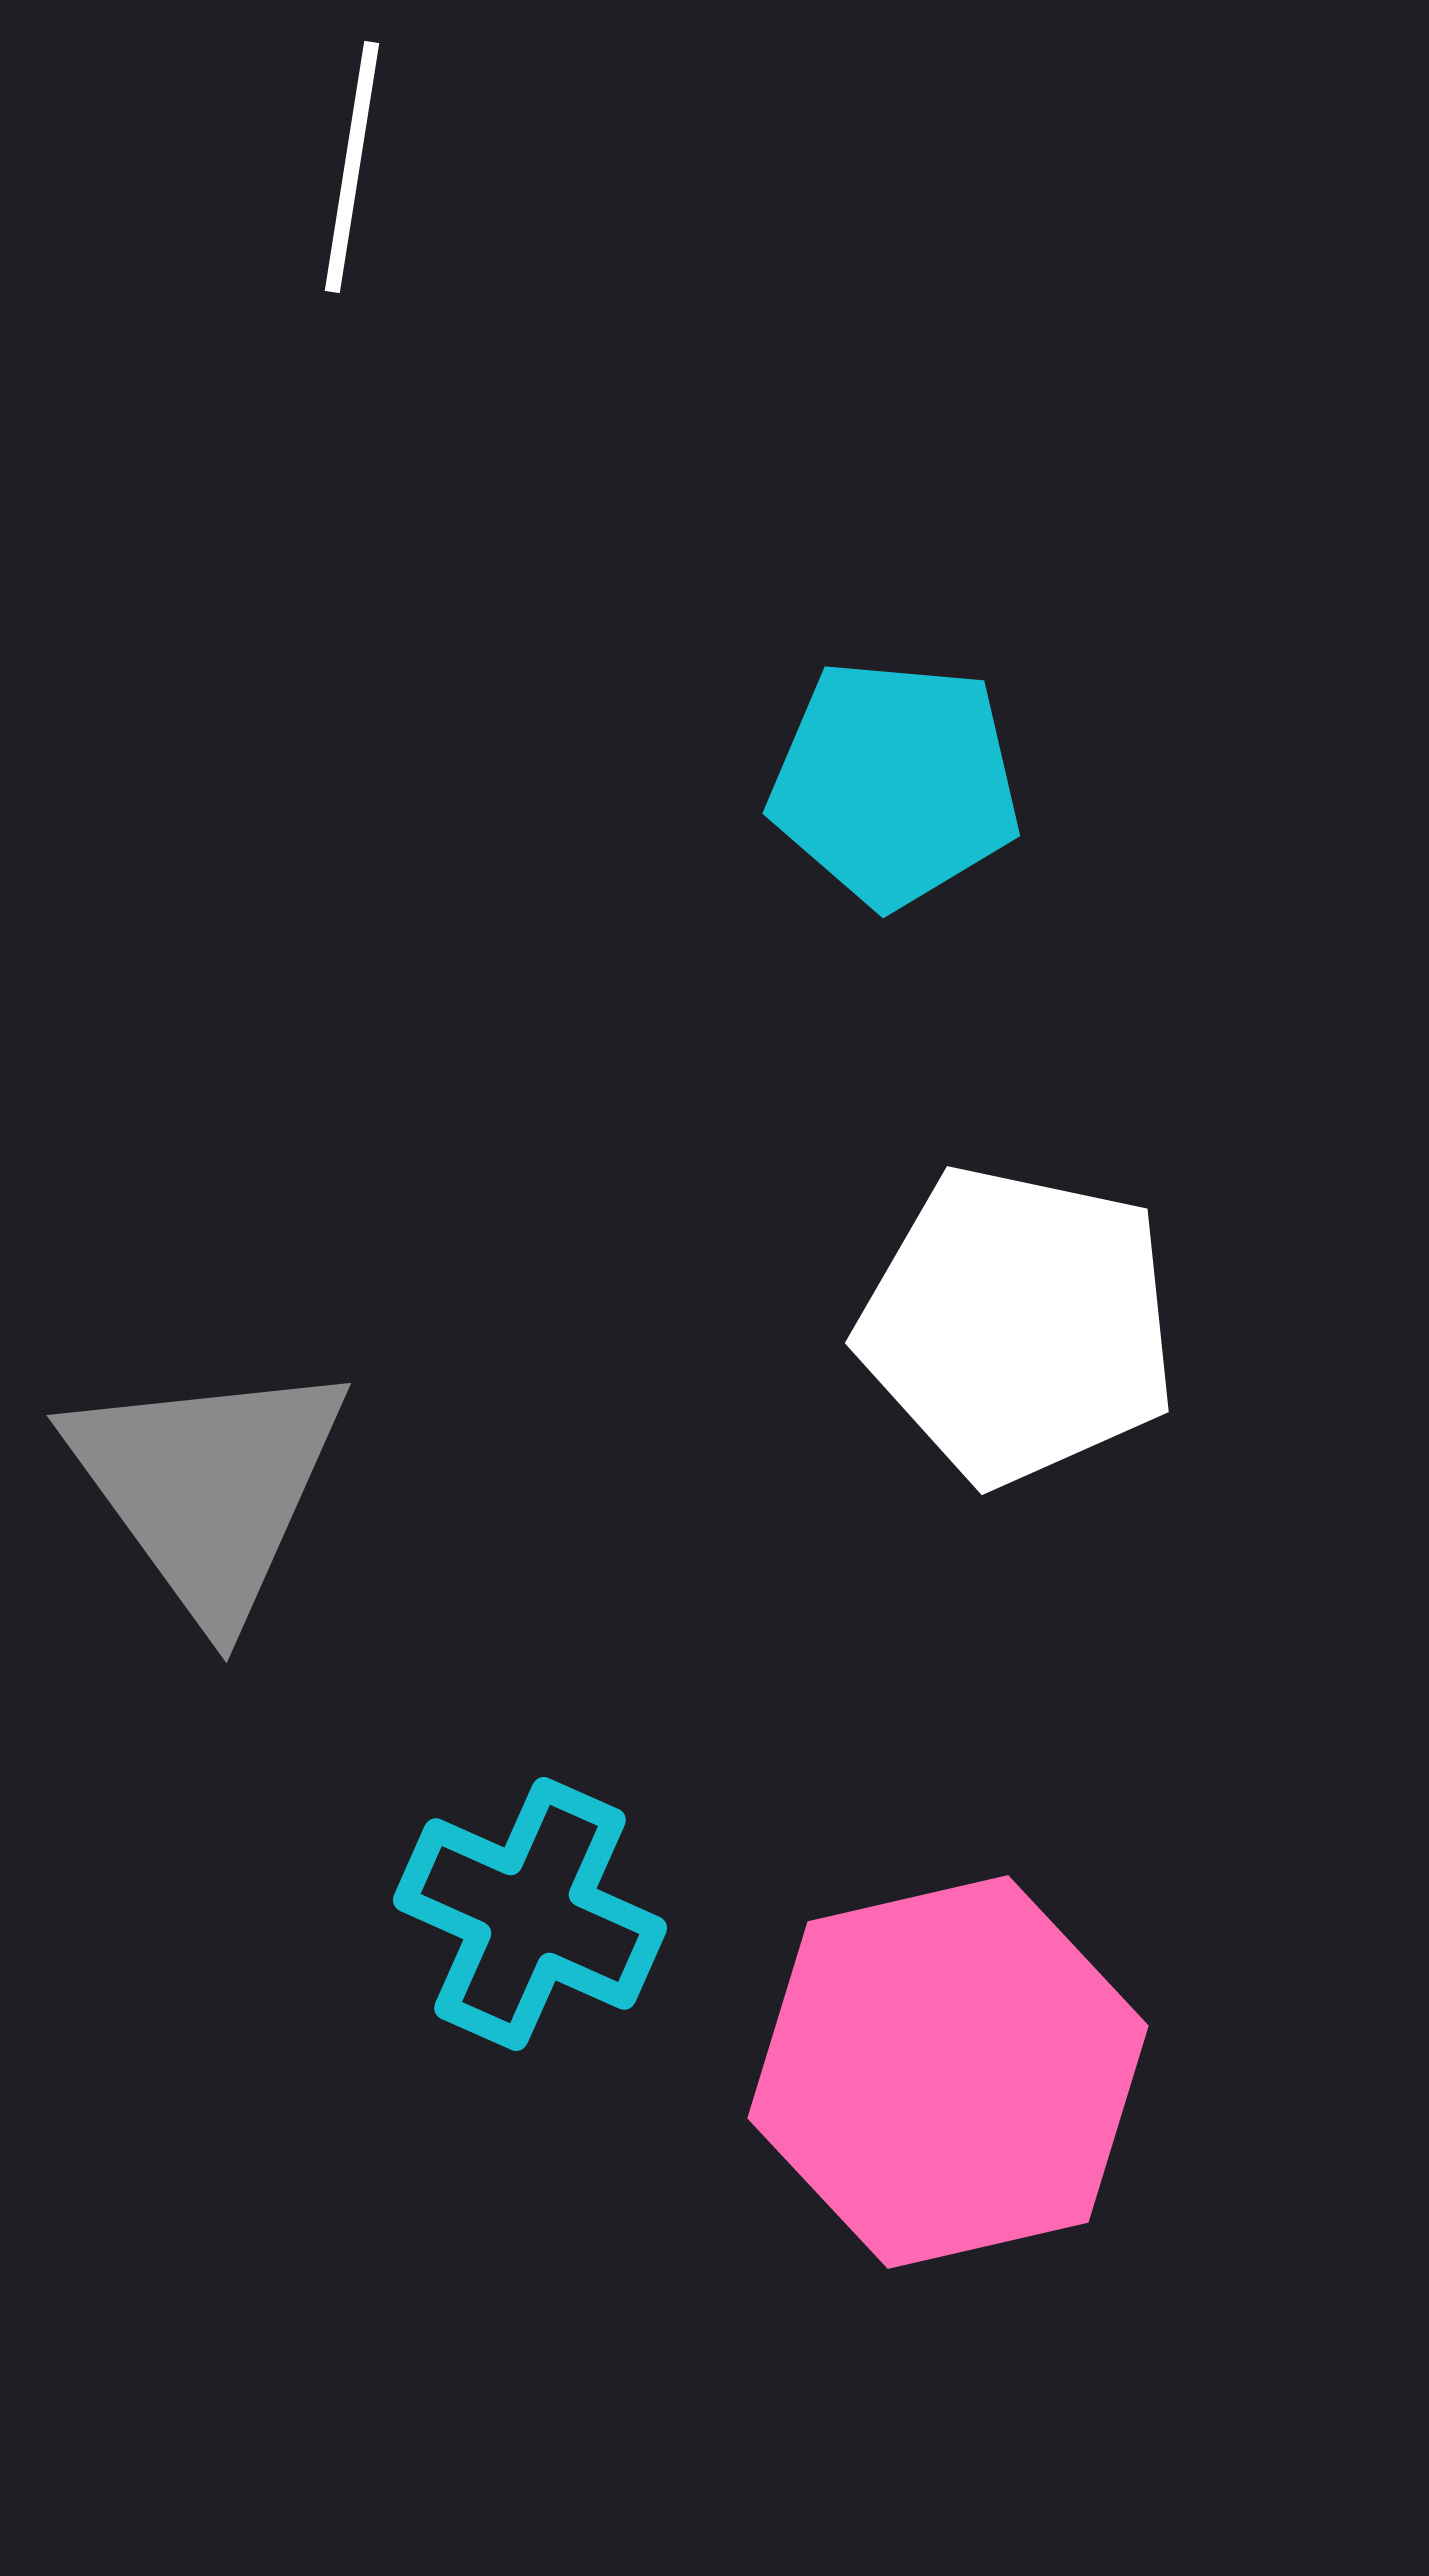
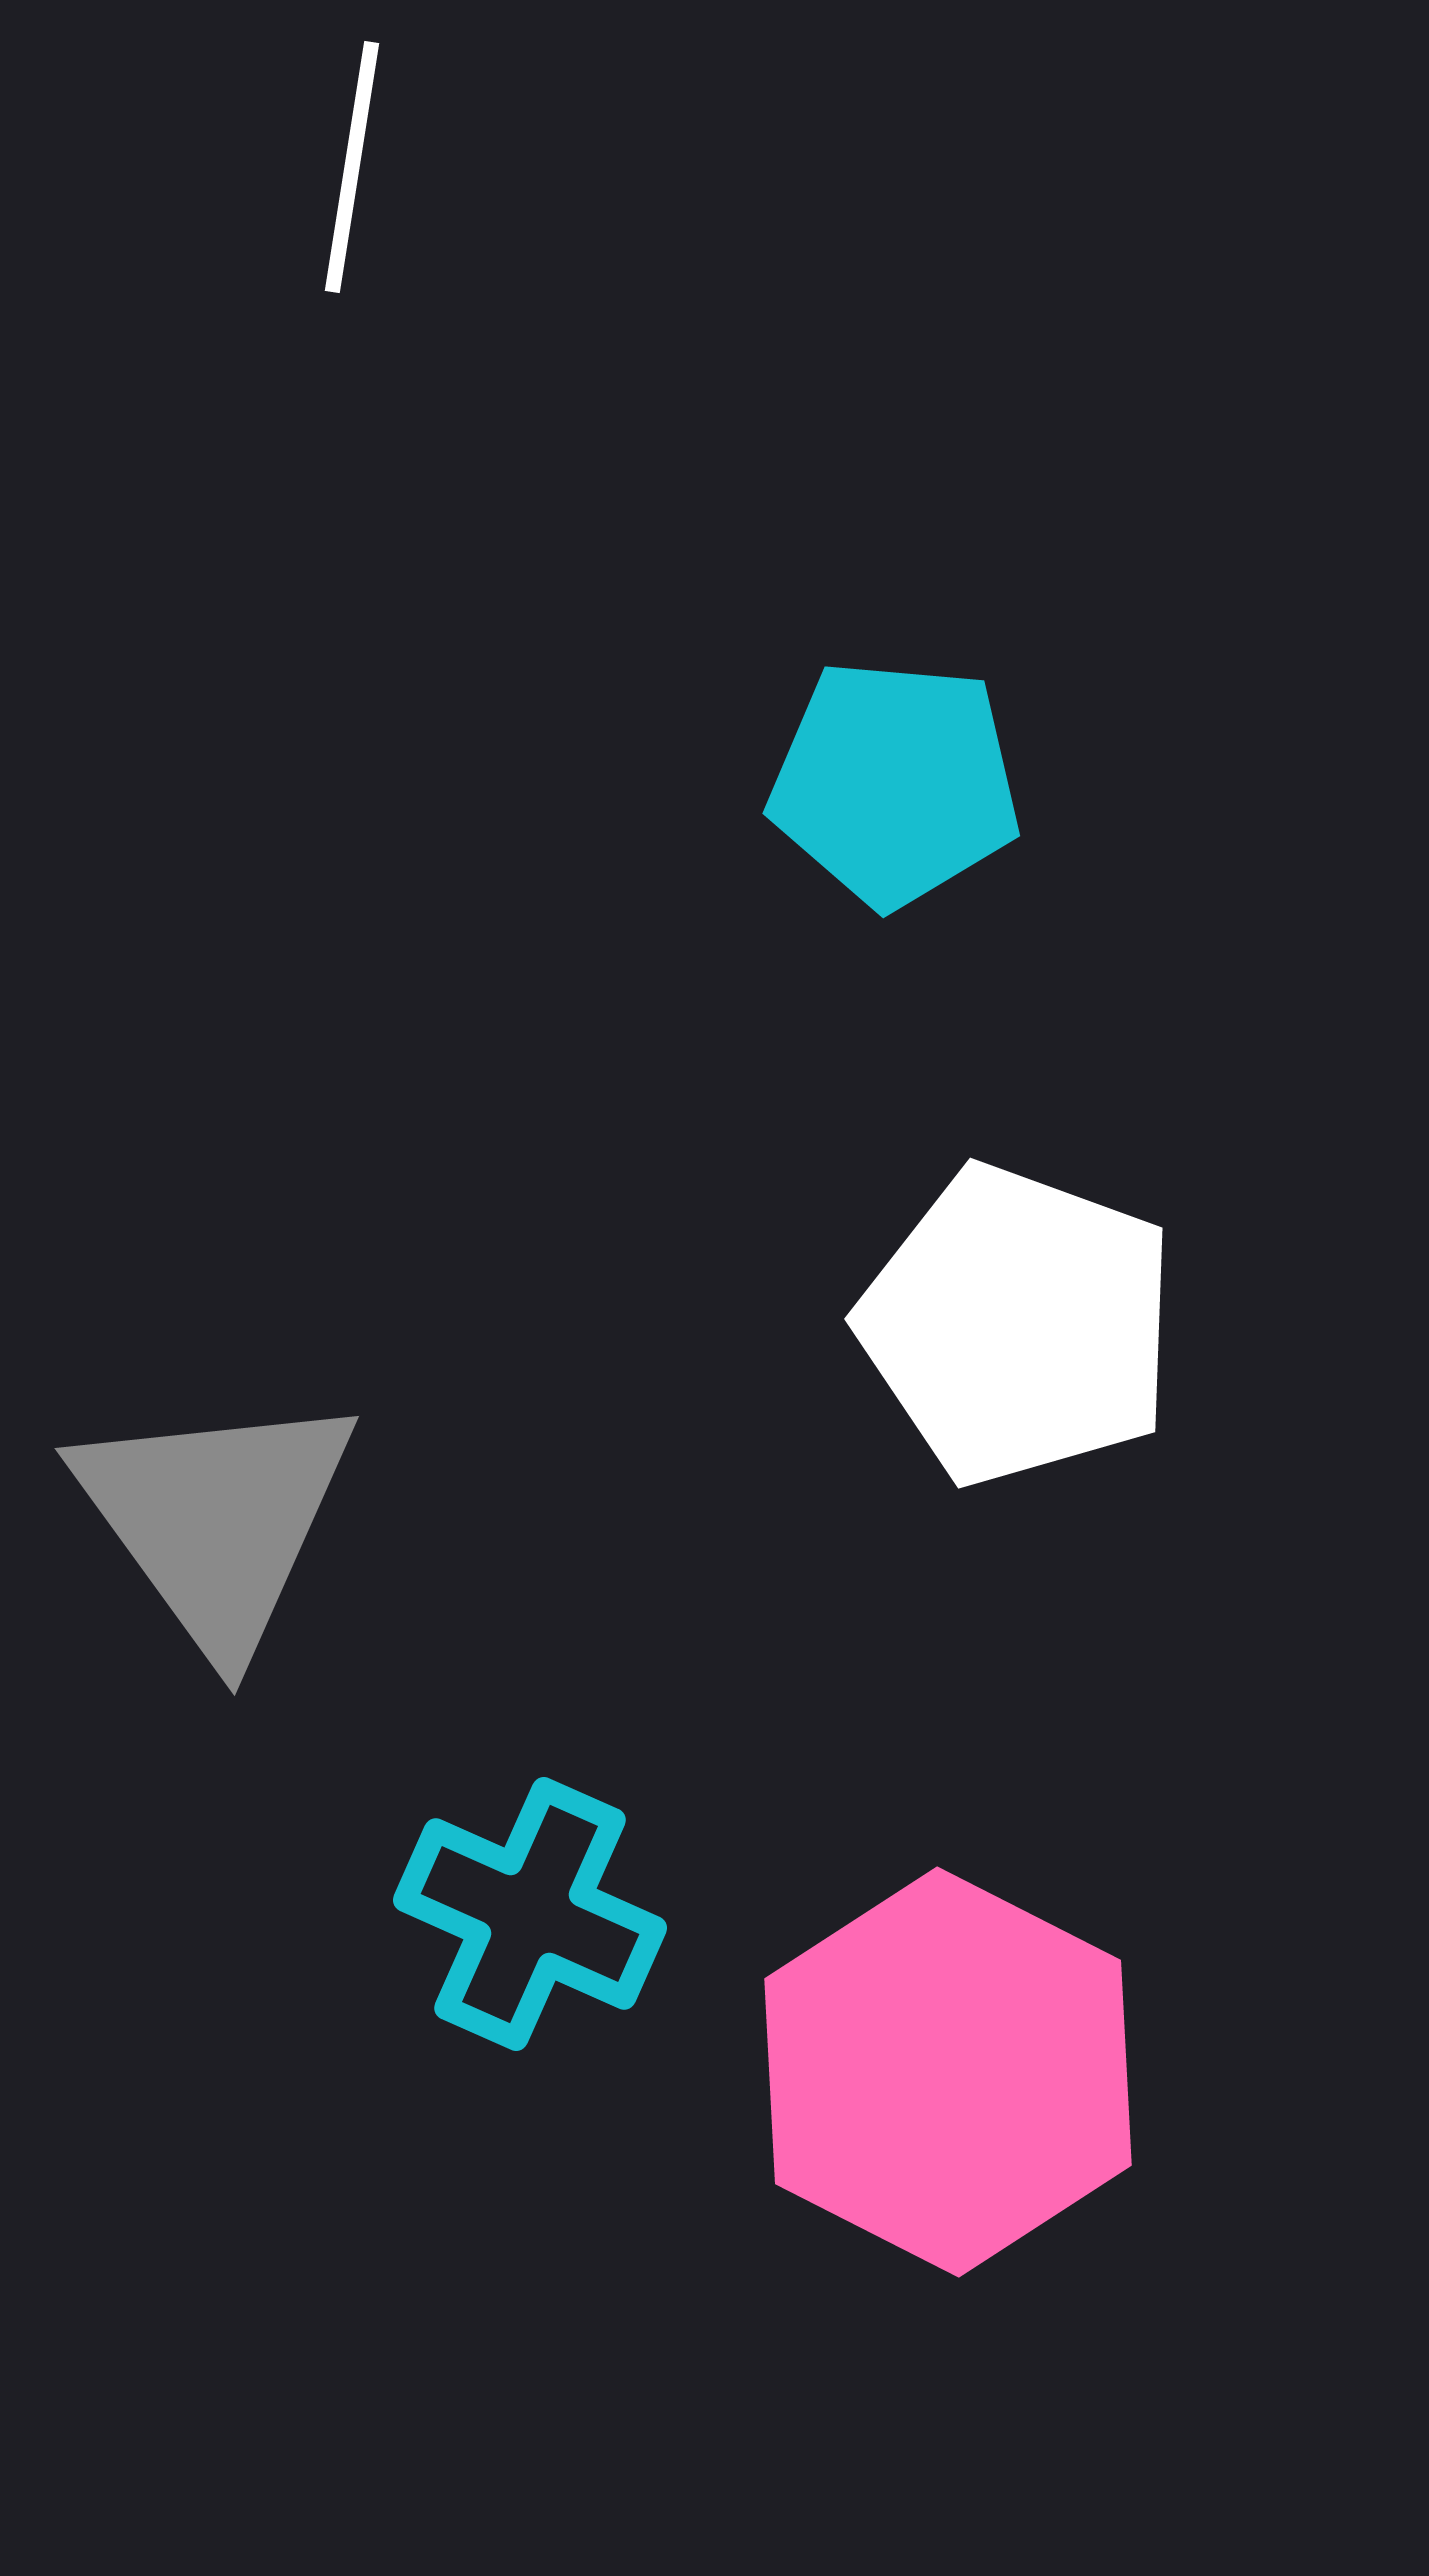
white pentagon: rotated 8 degrees clockwise
gray triangle: moved 8 px right, 33 px down
pink hexagon: rotated 20 degrees counterclockwise
